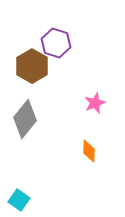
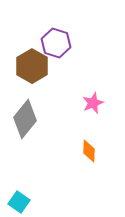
pink star: moved 2 px left
cyan square: moved 2 px down
